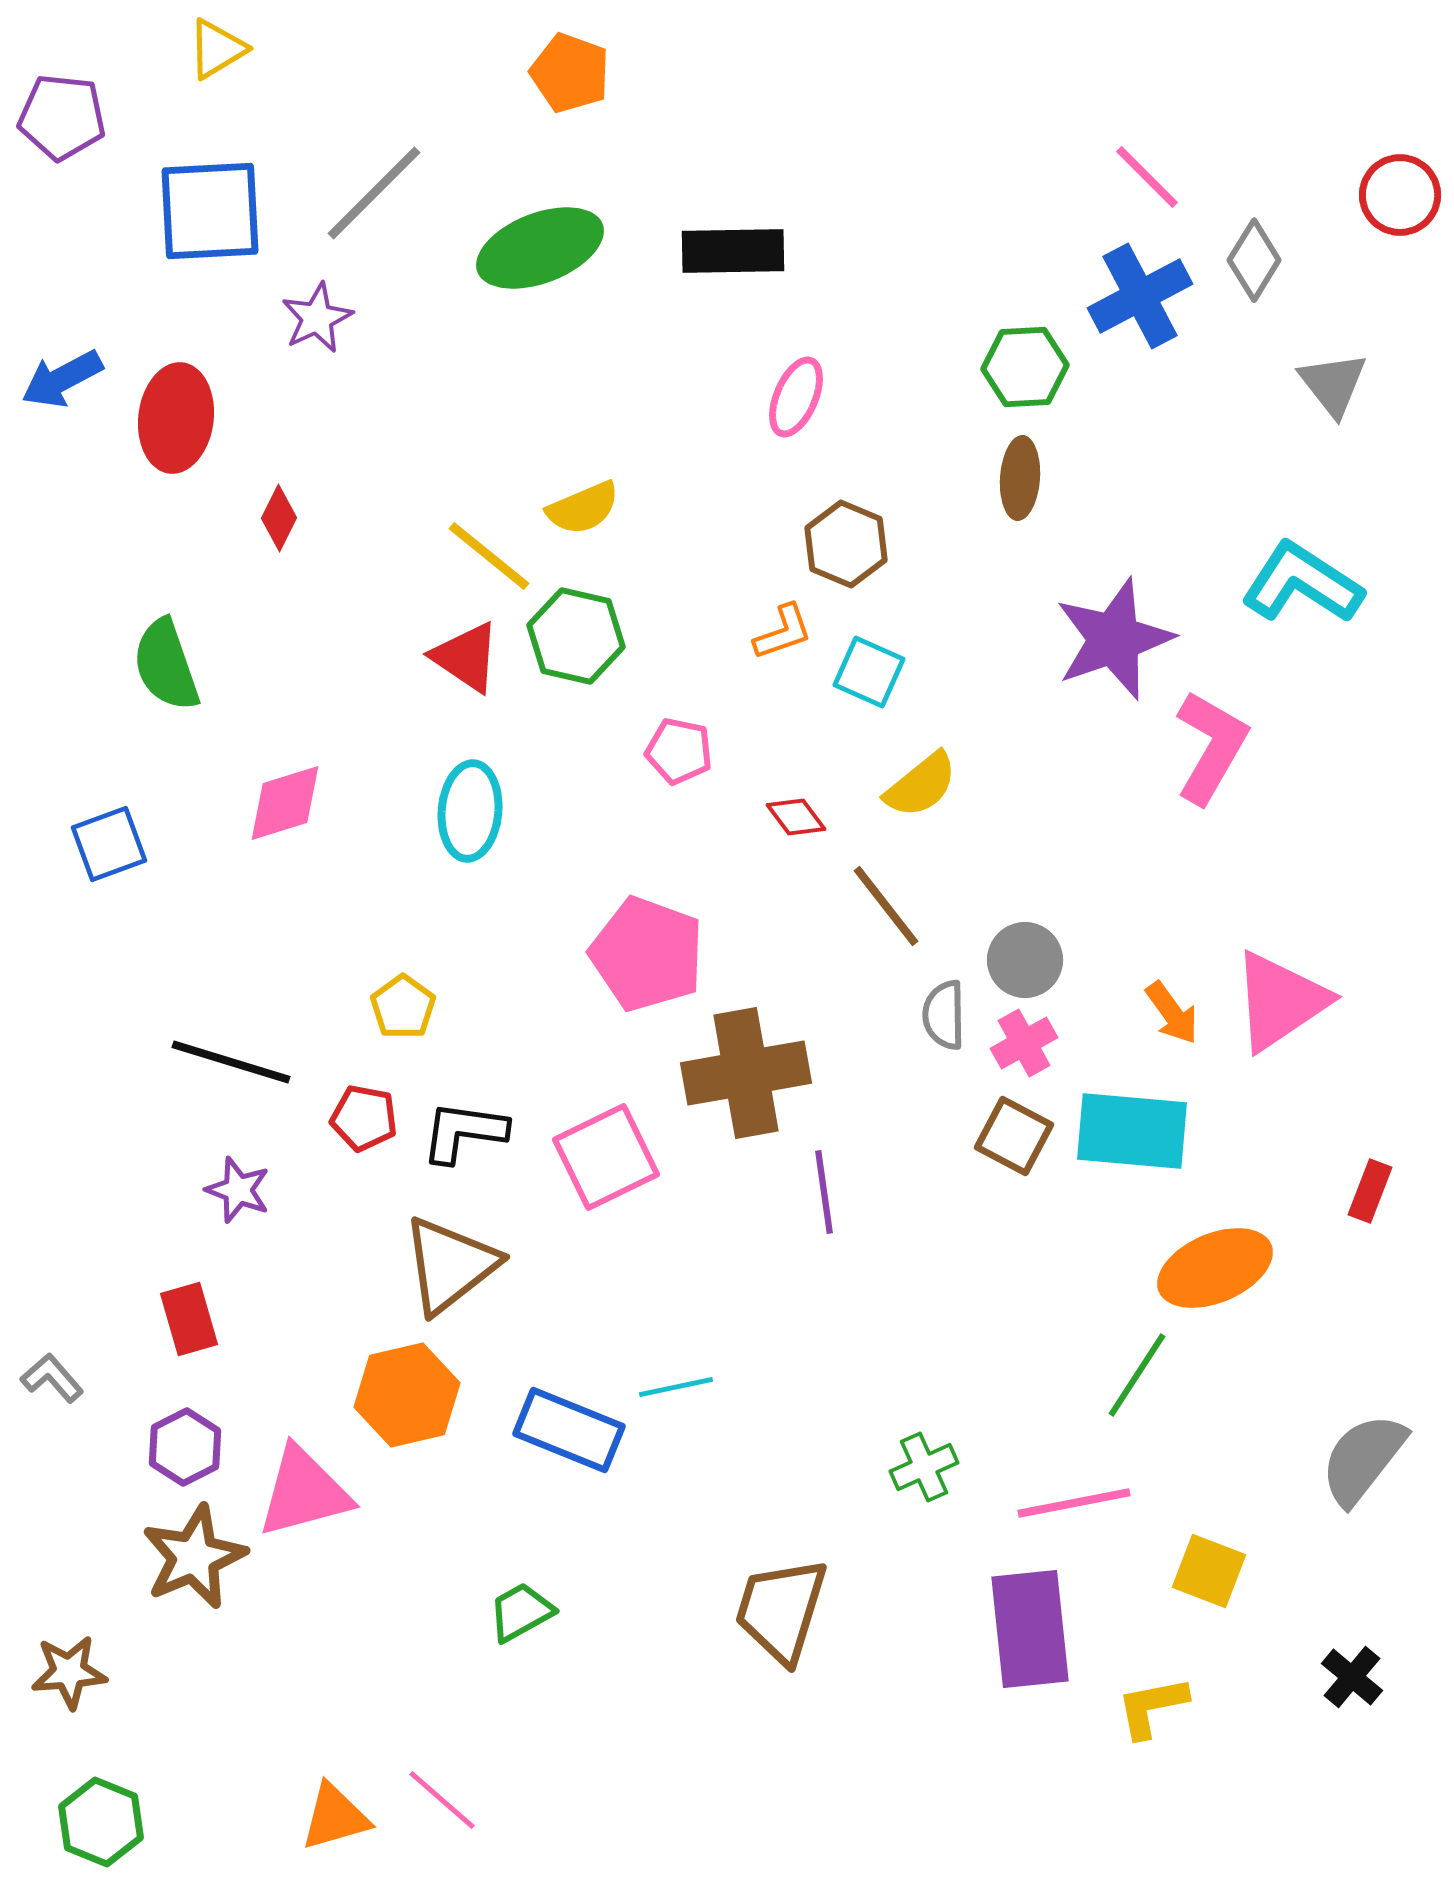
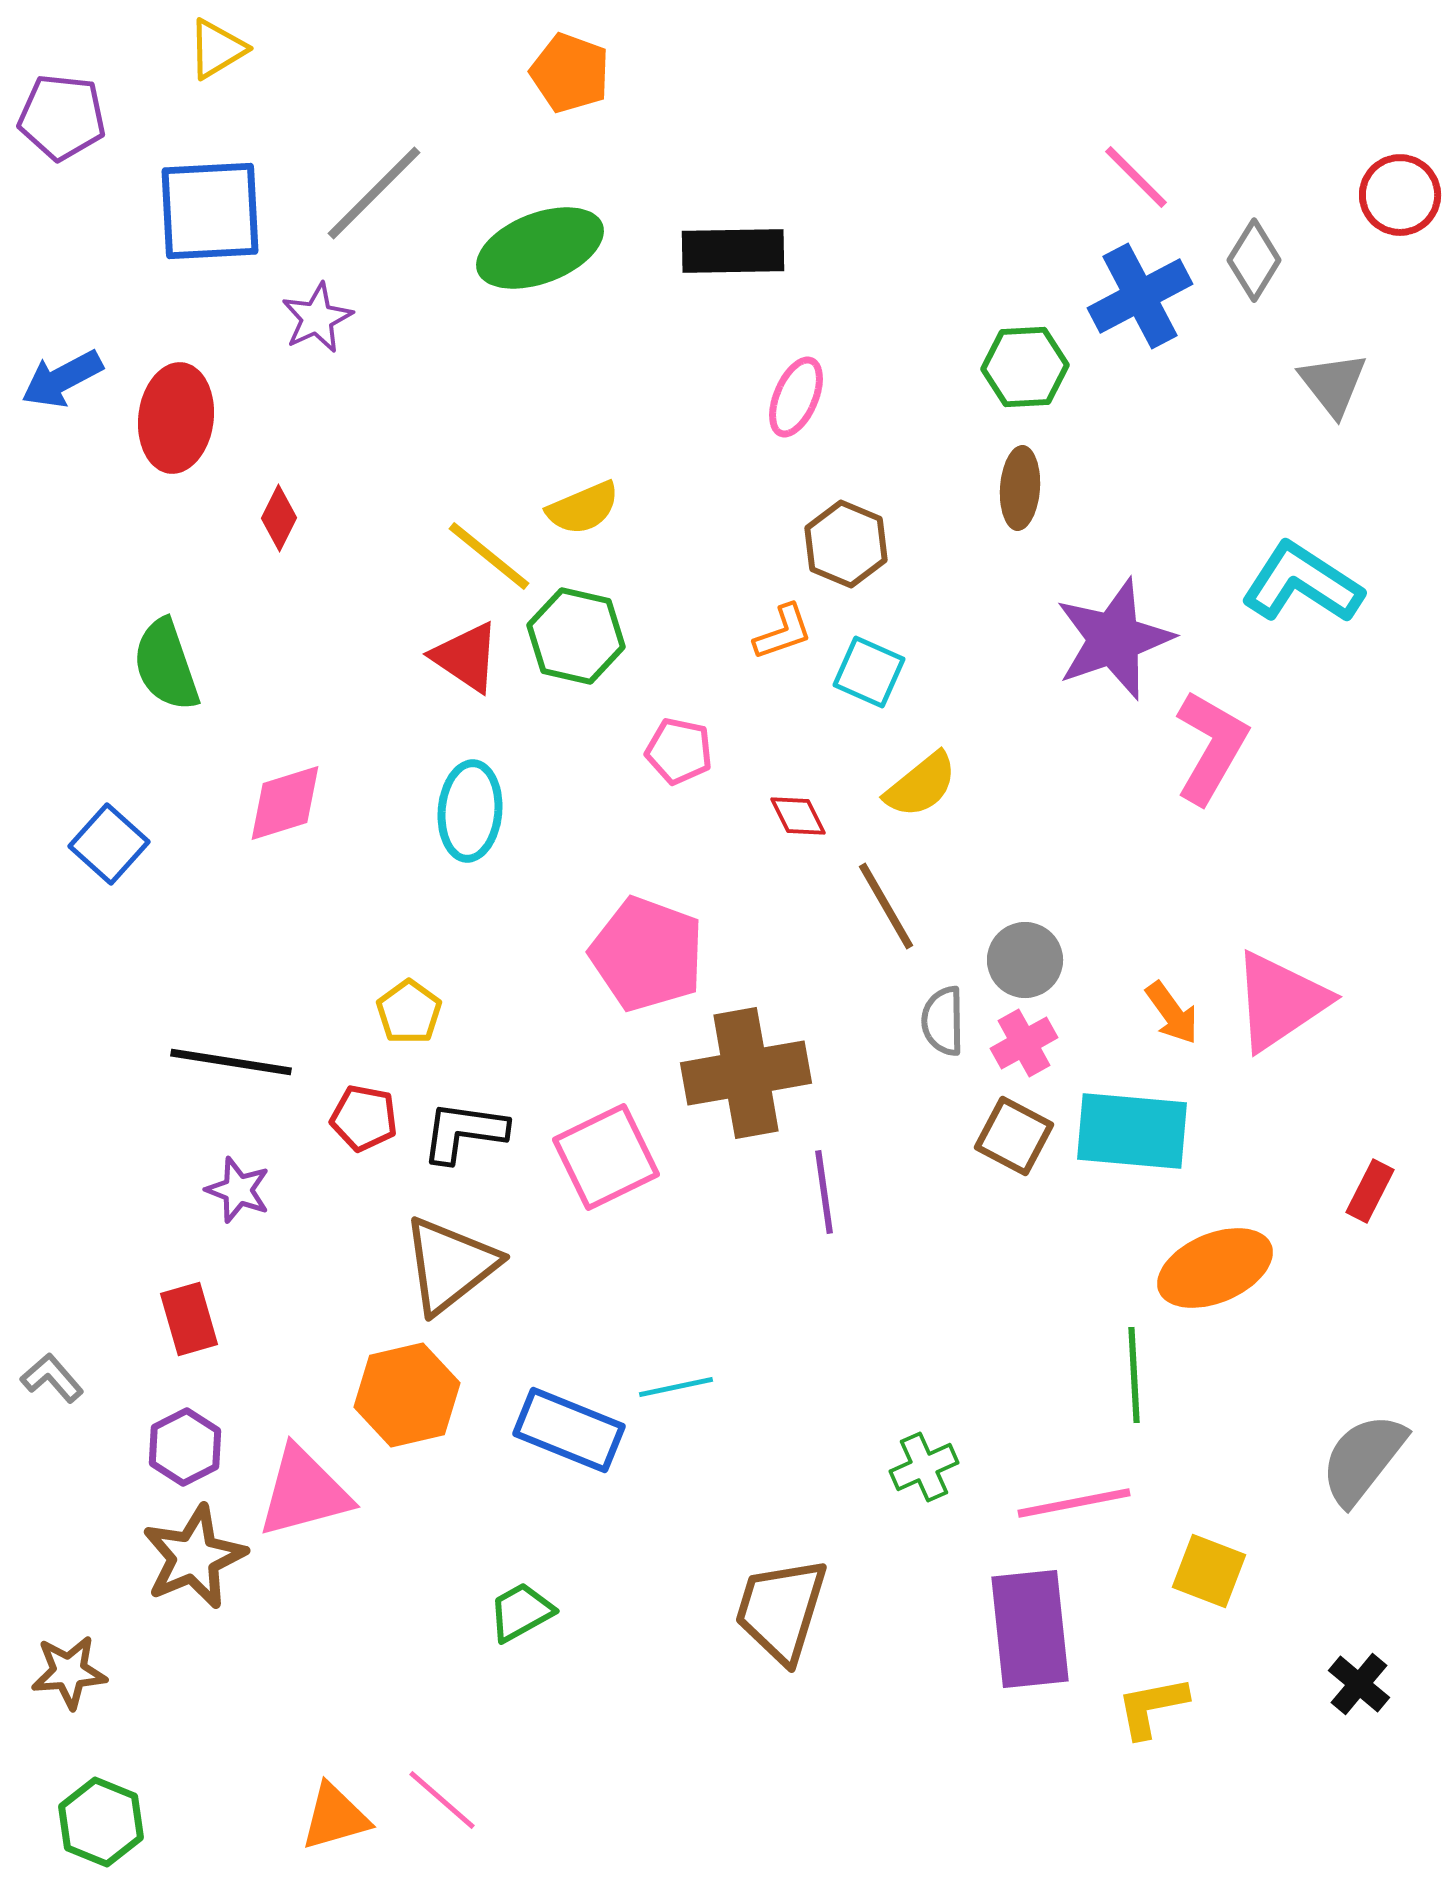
pink line at (1147, 177): moved 11 px left
brown ellipse at (1020, 478): moved 10 px down
red diamond at (796, 817): moved 2 px right, 1 px up; rotated 10 degrees clockwise
blue square at (109, 844): rotated 28 degrees counterclockwise
brown line at (886, 906): rotated 8 degrees clockwise
yellow pentagon at (403, 1007): moved 6 px right, 5 px down
gray semicircle at (944, 1015): moved 1 px left, 6 px down
black line at (231, 1062): rotated 8 degrees counterclockwise
red rectangle at (1370, 1191): rotated 6 degrees clockwise
green line at (1137, 1375): moved 3 px left; rotated 36 degrees counterclockwise
black cross at (1352, 1677): moved 7 px right, 7 px down
